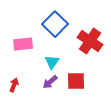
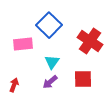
blue square: moved 6 px left, 1 px down
red square: moved 7 px right, 2 px up
